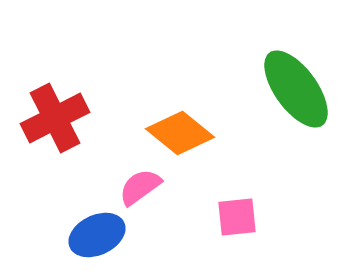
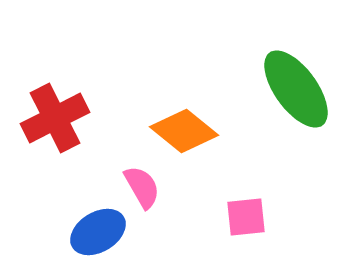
orange diamond: moved 4 px right, 2 px up
pink semicircle: moved 2 px right; rotated 96 degrees clockwise
pink square: moved 9 px right
blue ellipse: moved 1 px right, 3 px up; rotated 6 degrees counterclockwise
